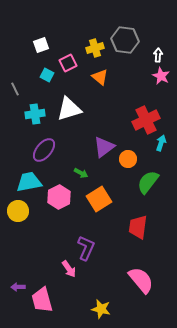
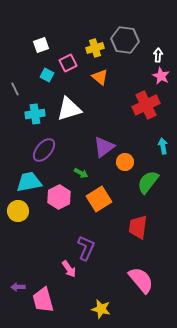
red cross: moved 15 px up
cyan arrow: moved 2 px right, 3 px down; rotated 28 degrees counterclockwise
orange circle: moved 3 px left, 3 px down
pink trapezoid: moved 1 px right
